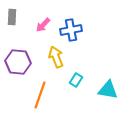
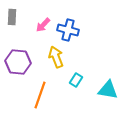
blue cross: moved 3 px left; rotated 25 degrees clockwise
